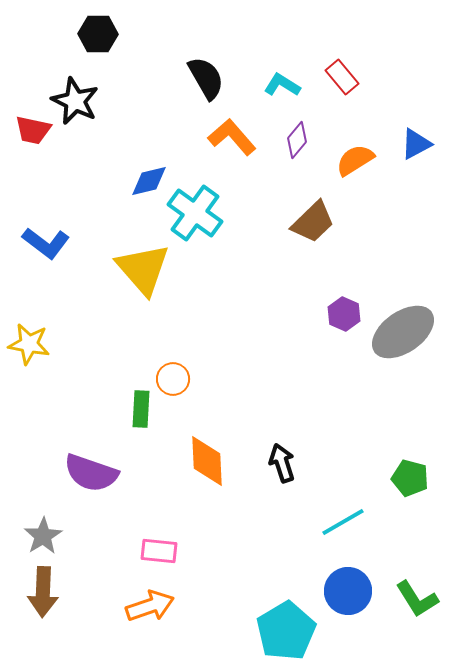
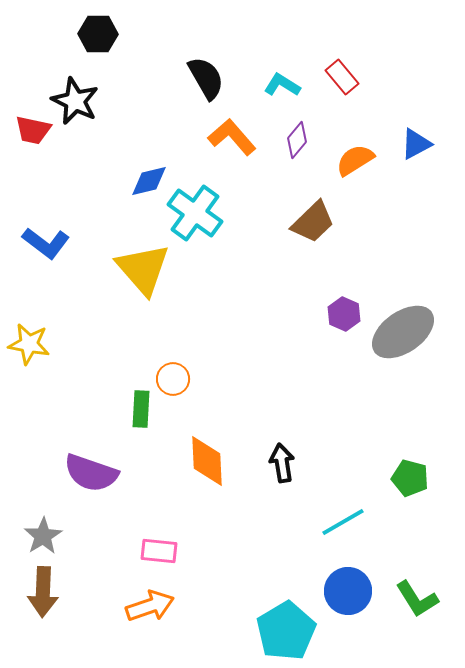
black arrow: rotated 9 degrees clockwise
